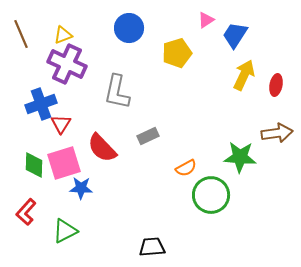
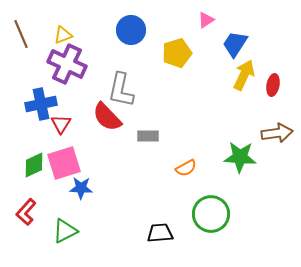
blue circle: moved 2 px right, 2 px down
blue trapezoid: moved 9 px down
red ellipse: moved 3 px left
gray L-shape: moved 4 px right, 2 px up
blue cross: rotated 8 degrees clockwise
gray rectangle: rotated 25 degrees clockwise
red semicircle: moved 5 px right, 31 px up
green diamond: rotated 64 degrees clockwise
green circle: moved 19 px down
black trapezoid: moved 8 px right, 14 px up
